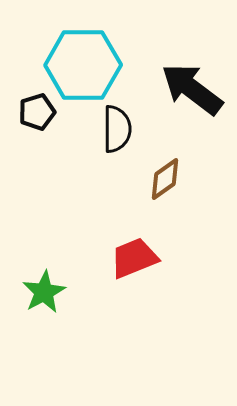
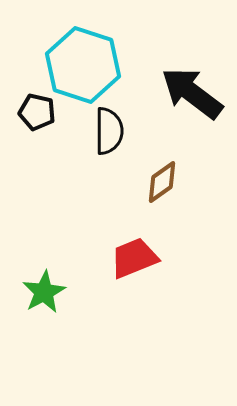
cyan hexagon: rotated 18 degrees clockwise
black arrow: moved 4 px down
black pentagon: rotated 30 degrees clockwise
black semicircle: moved 8 px left, 2 px down
brown diamond: moved 3 px left, 3 px down
